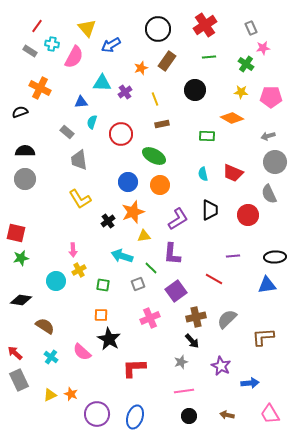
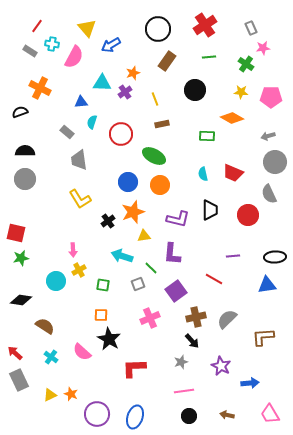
orange star at (141, 68): moved 8 px left, 5 px down
purple L-shape at (178, 219): rotated 45 degrees clockwise
